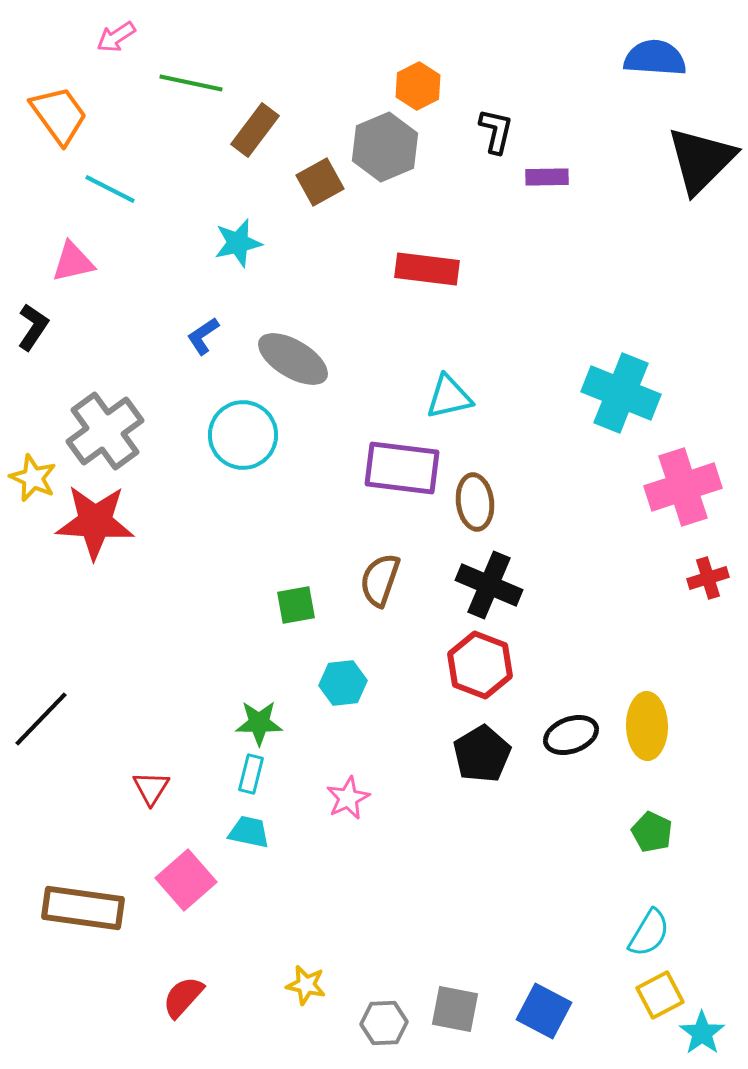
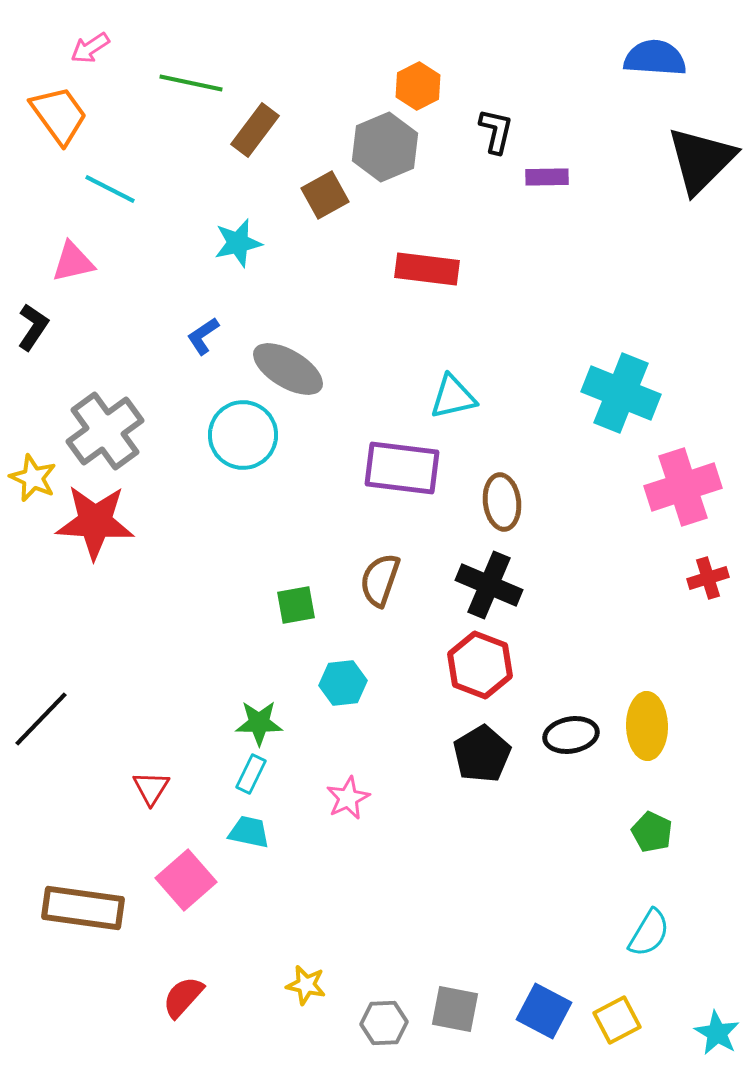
pink arrow at (116, 37): moved 26 px left, 11 px down
brown square at (320, 182): moved 5 px right, 13 px down
gray ellipse at (293, 359): moved 5 px left, 10 px down
cyan triangle at (449, 397): moved 4 px right
brown ellipse at (475, 502): moved 27 px right
black ellipse at (571, 735): rotated 10 degrees clockwise
cyan rectangle at (251, 774): rotated 12 degrees clockwise
yellow square at (660, 995): moved 43 px left, 25 px down
cyan star at (702, 1033): moved 15 px right; rotated 6 degrees counterclockwise
